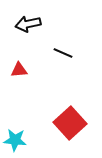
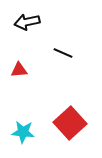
black arrow: moved 1 px left, 2 px up
cyan star: moved 8 px right, 8 px up
